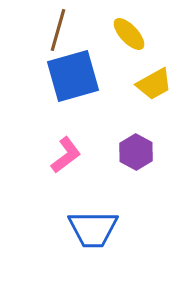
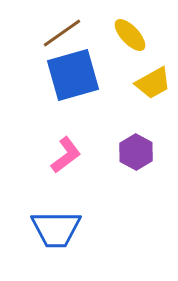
brown line: moved 4 px right, 3 px down; rotated 39 degrees clockwise
yellow ellipse: moved 1 px right, 1 px down
blue square: moved 1 px up
yellow trapezoid: moved 1 px left, 1 px up
blue trapezoid: moved 37 px left
